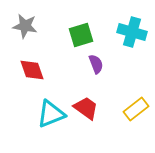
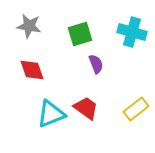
gray star: moved 4 px right
green square: moved 1 px left, 1 px up
